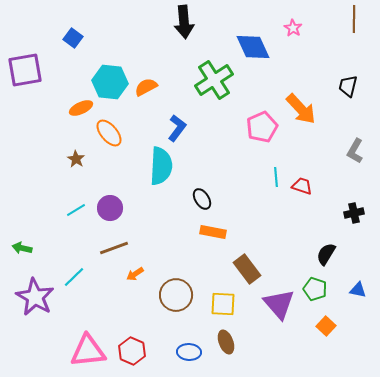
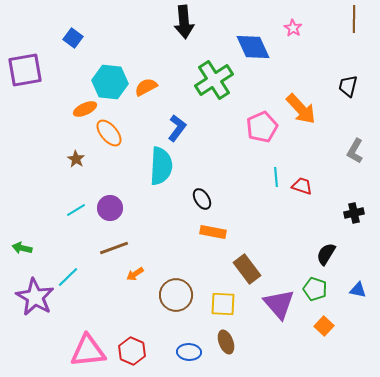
orange ellipse at (81, 108): moved 4 px right, 1 px down
cyan line at (74, 277): moved 6 px left
orange square at (326, 326): moved 2 px left
